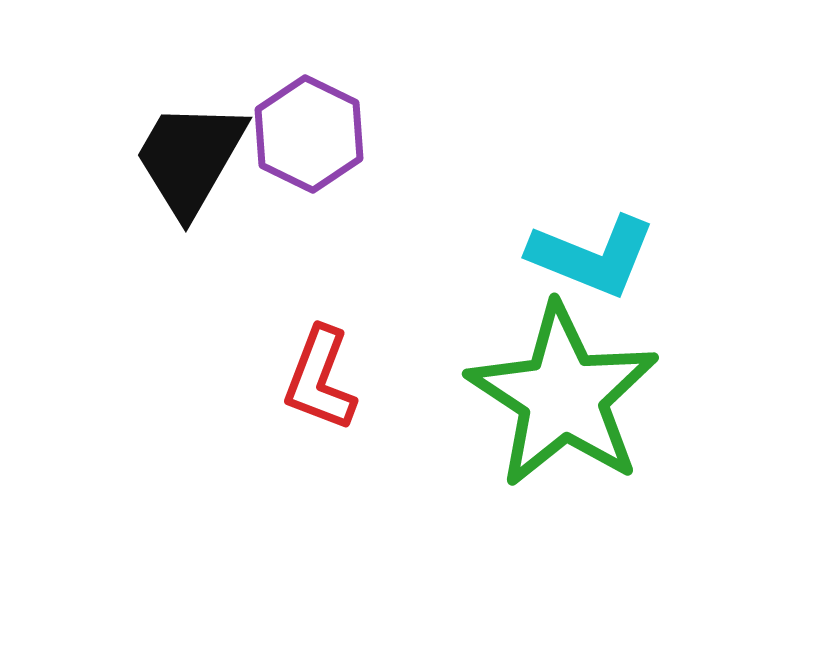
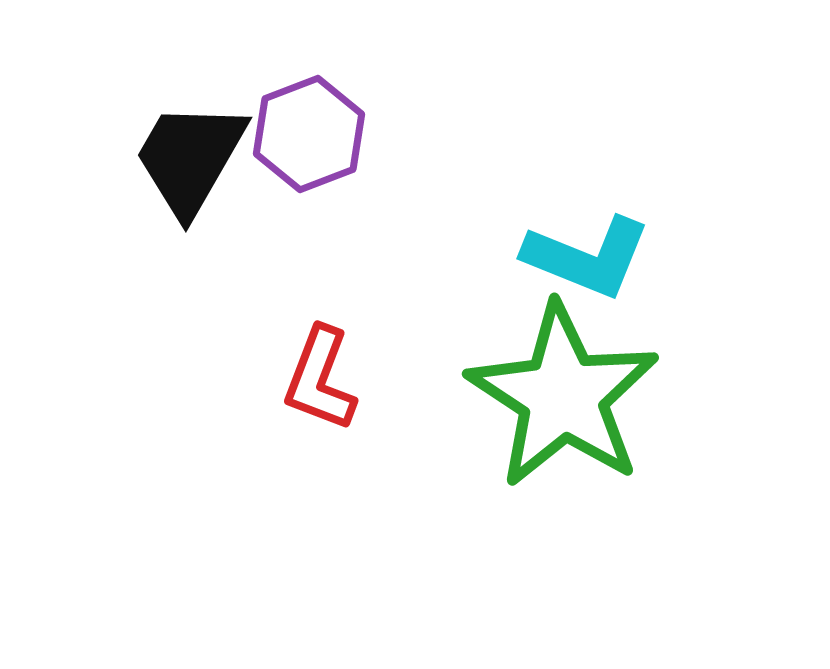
purple hexagon: rotated 13 degrees clockwise
cyan L-shape: moved 5 px left, 1 px down
